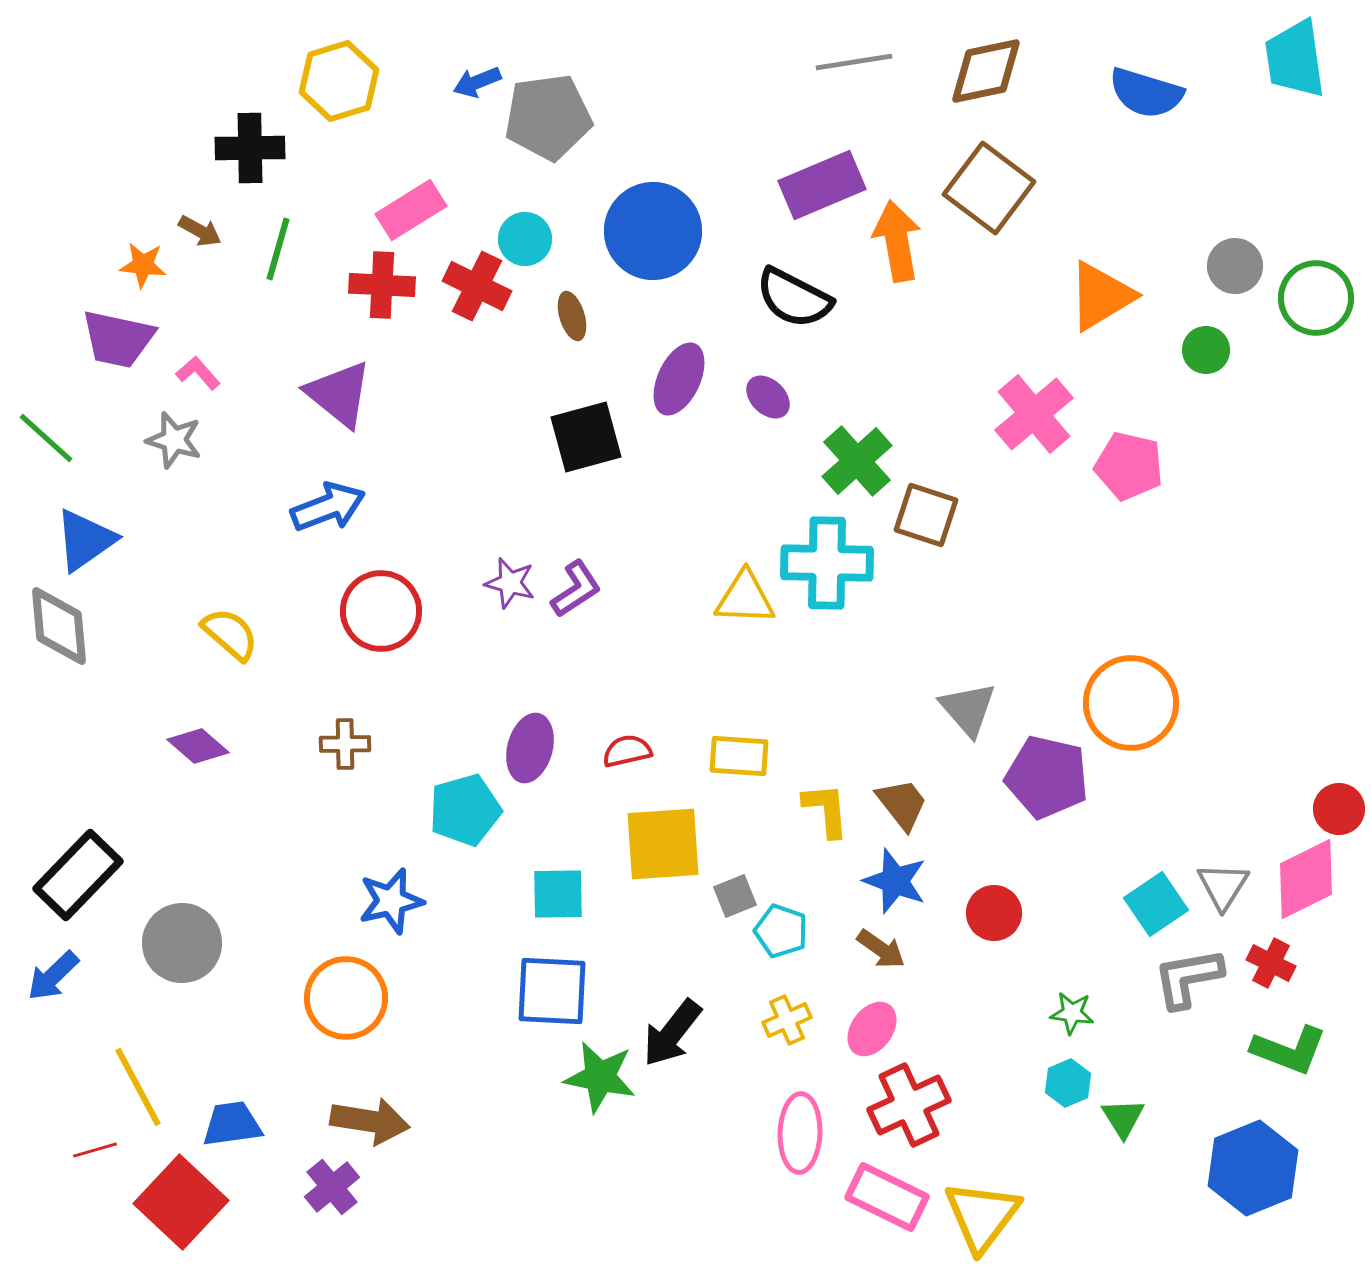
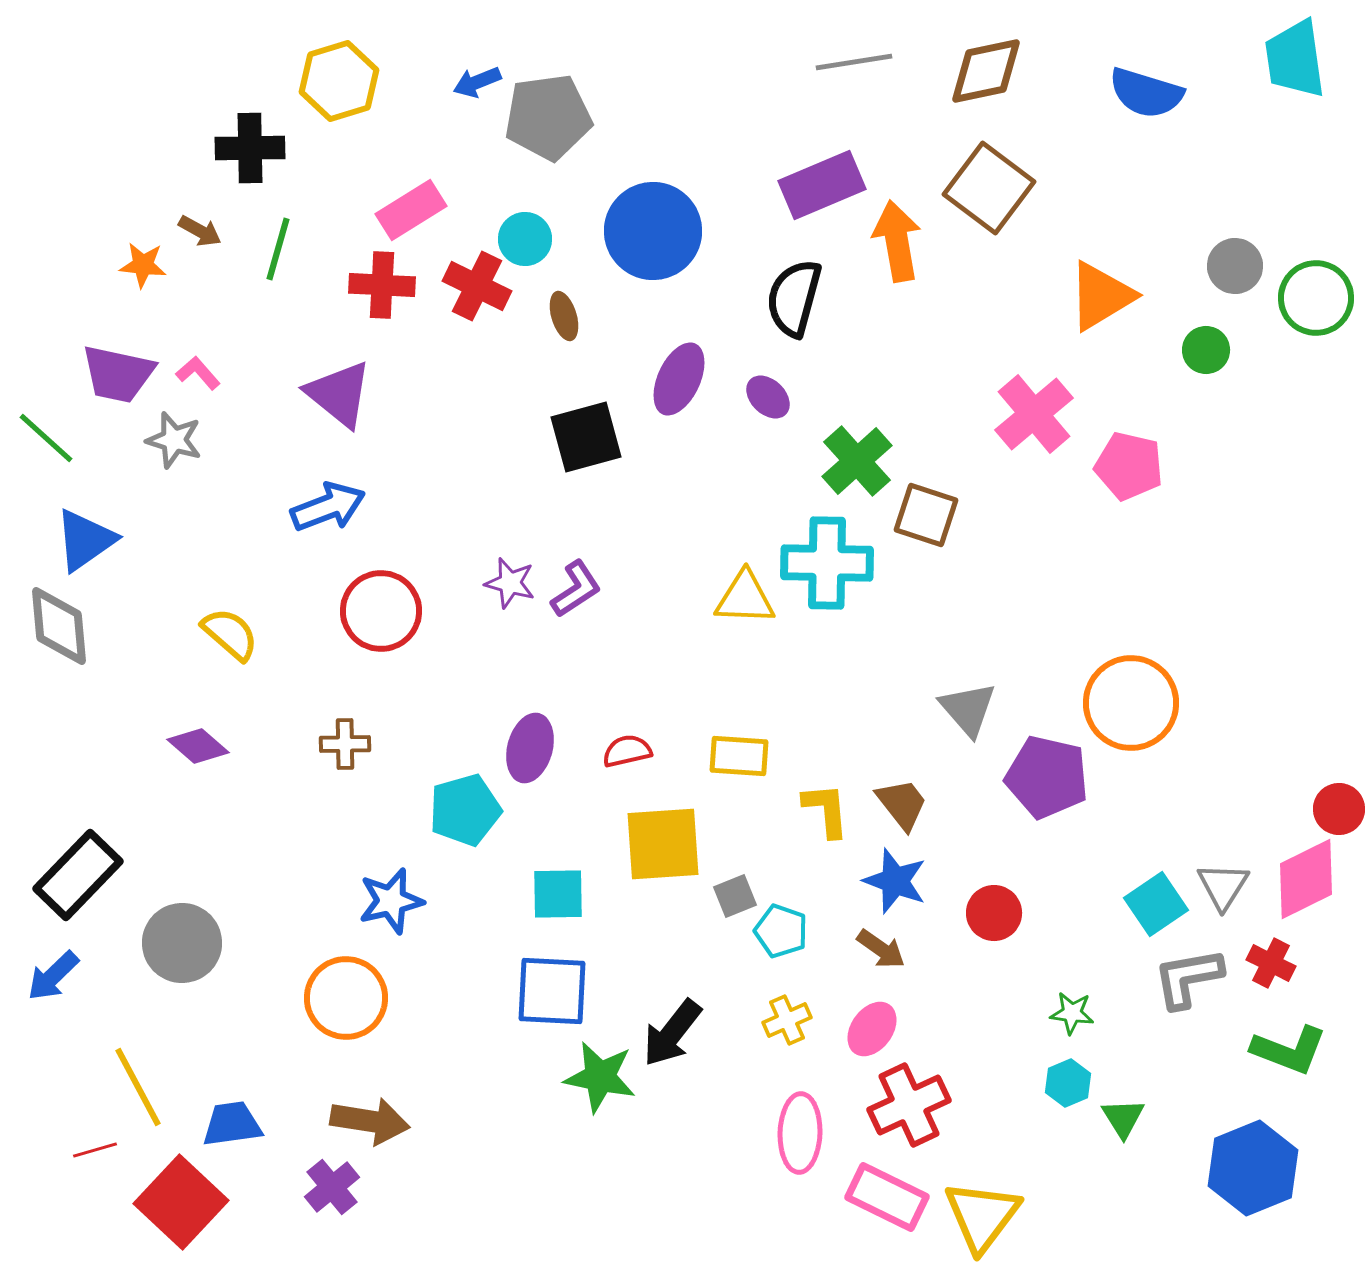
black semicircle at (794, 298): rotated 78 degrees clockwise
brown ellipse at (572, 316): moved 8 px left
purple trapezoid at (118, 339): moved 35 px down
